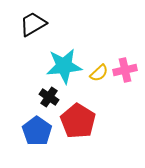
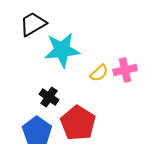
cyan star: moved 2 px left, 16 px up
red pentagon: moved 2 px down
